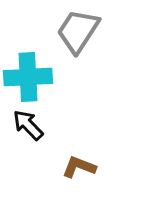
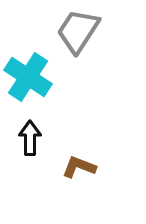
cyan cross: rotated 36 degrees clockwise
black arrow: moved 2 px right, 13 px down; rotated 44 degrees clockwise
